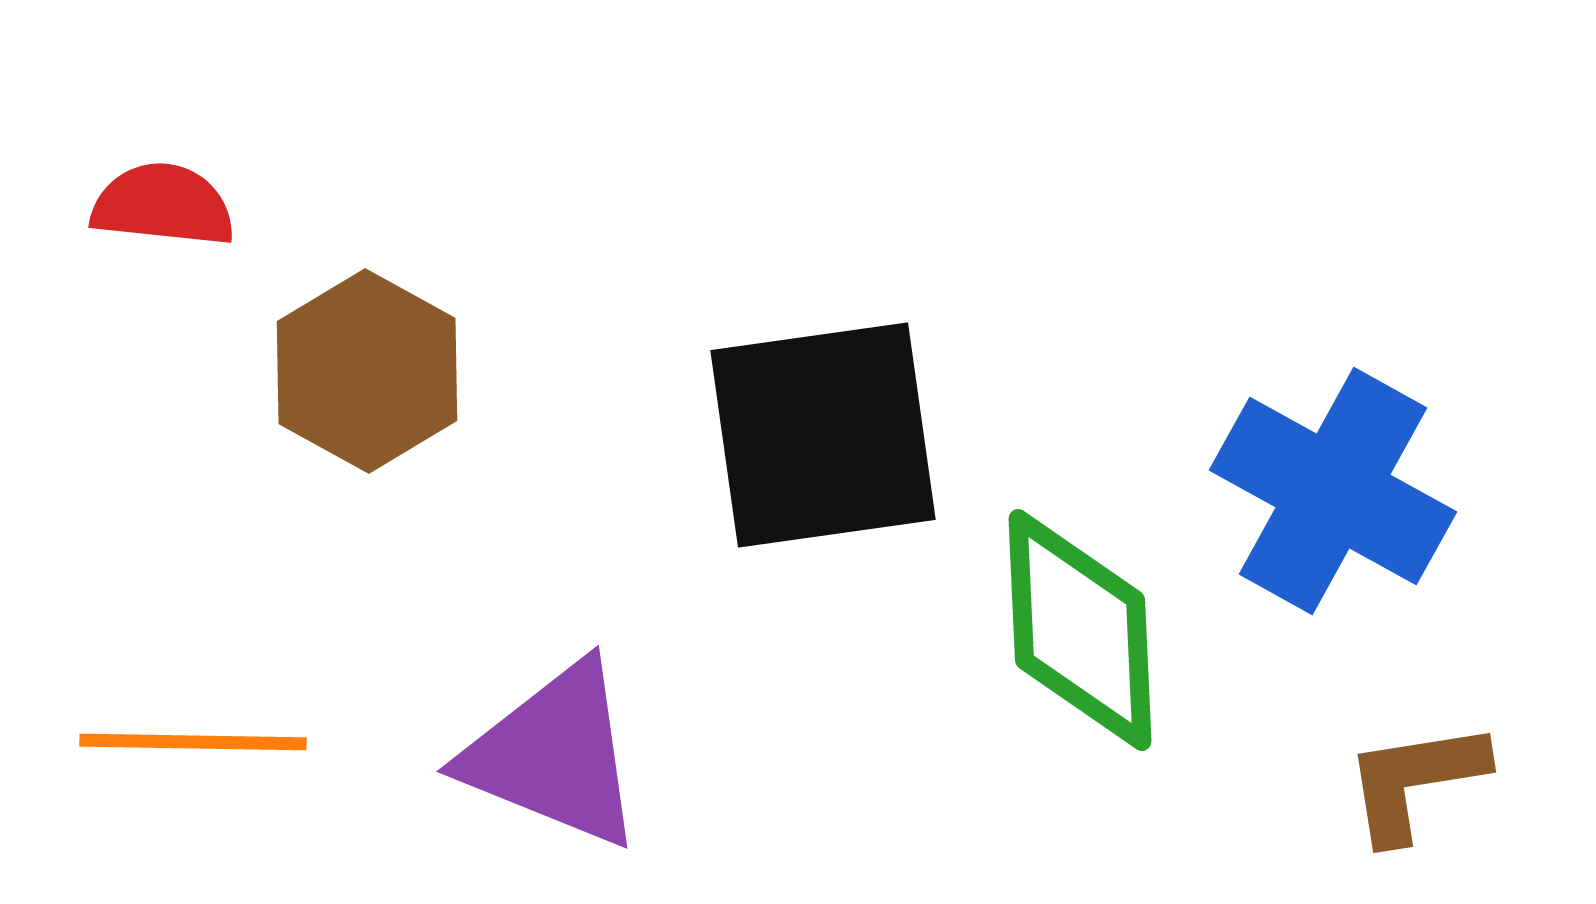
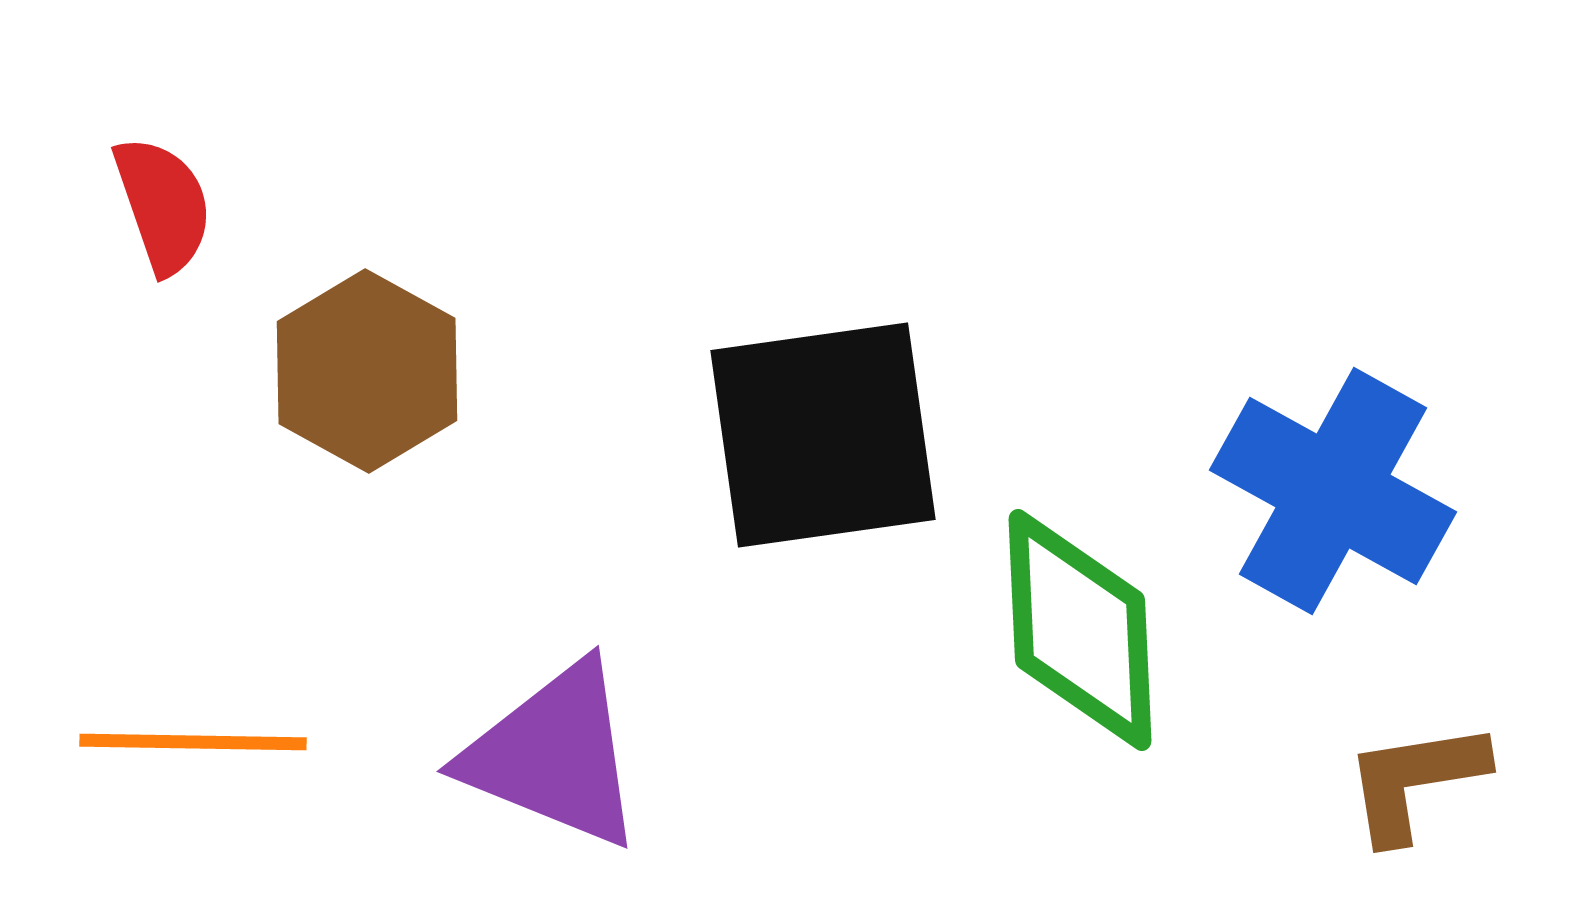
red semicircle: rotated 65 degrees clockwise
